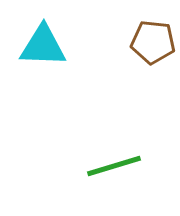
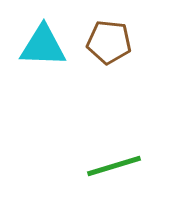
brown pentagon: moved 44 px left
